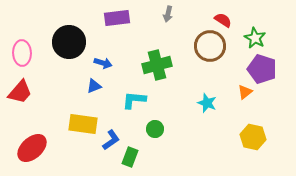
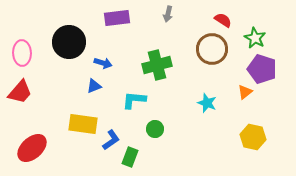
brown circle: moved 2 px right, 3 px down
